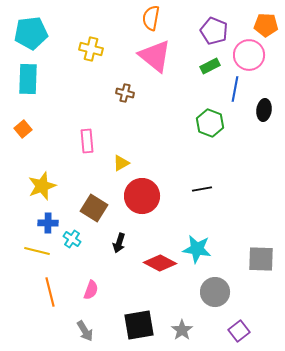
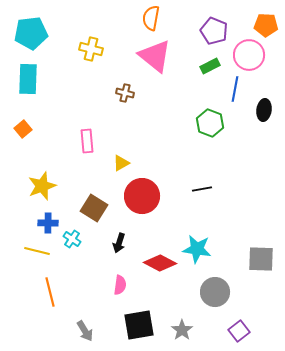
pink semicircle: moved 29 px right, 5 px up; rotated 12 degrees counterclockwise
